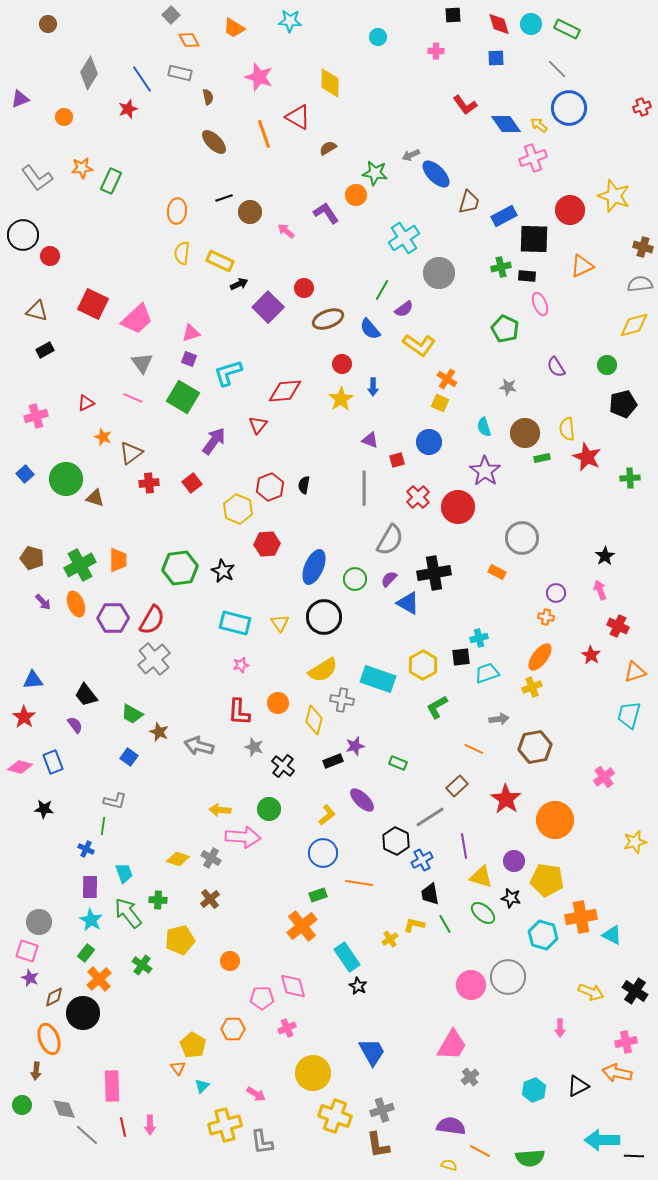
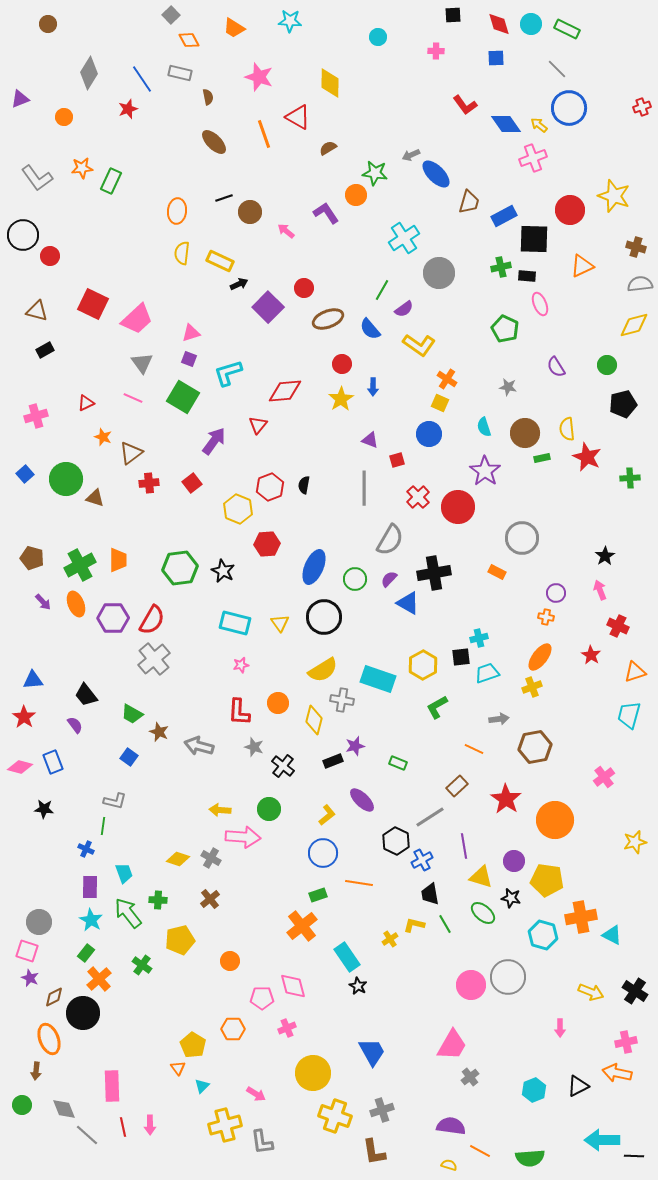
brown cross at (643, 247): moved 7 px left
blue circle at (429, 442): moved 8 px up
brown L-shape at (378, 1145): moved 4 px left, 7 px down
